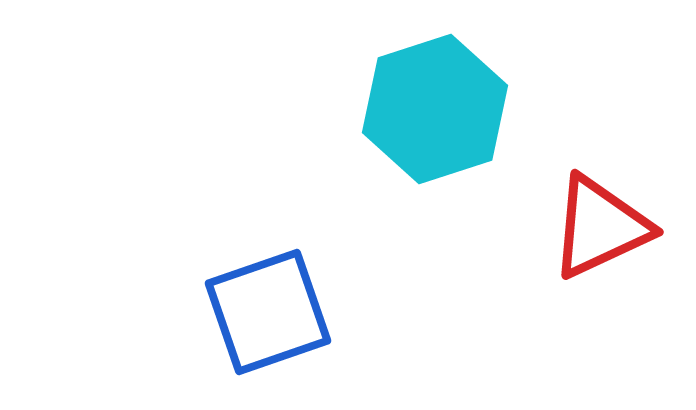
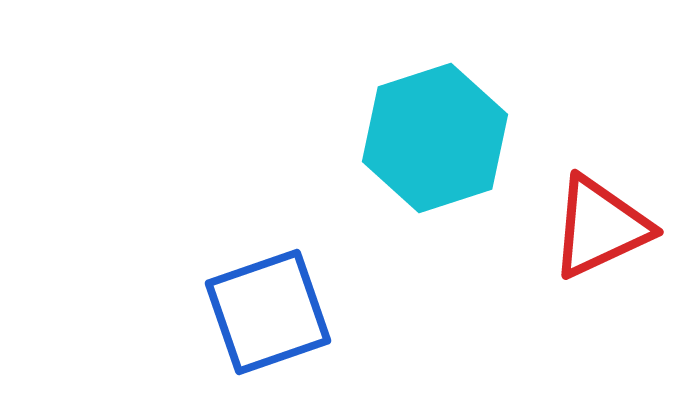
cyan hexagon: moved 29 px down
